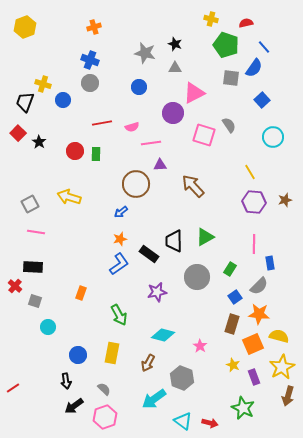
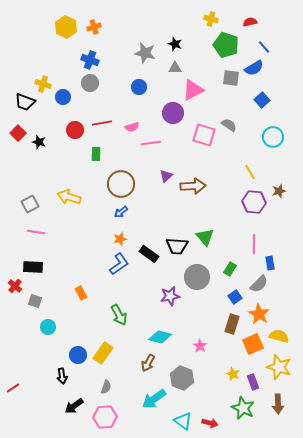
red semicircle at (246, 23): moved 4 px right, 1 px up
yellow hexagon at (25, 27): moved 41 px right; rotated 15 degrees counterclockwise
blue semicircle at (254, 68): rotated 24 degrees clockwise
pink triangle at (194, 93): moved 1 px left, 3 px up
blue circle at (63, 100): moved 3 px up
black trapezoid at (25, 102): rotated 90 degrees counterclockwise
gray semicircle at (229, 125): rotated 21 degrees counterclockwise
black star at (39, 142): rotated 16 degrees counterclockwise
red circle at (75, 151): moved 21 px up
purple triangle at (160, 165): moved 6 px right, 11 px down; rotated 40 degrees counterclockwise
brown circle at (136, 184): moved 15 px left
brown arrow at (193, 186): rotated 130 degrees clockwise
brown star at (285, 200): moved 6 px left, 9 px up
green triangle at (205, 237): rotated 42 degrees counterclockwise
black trapezoid at (174, 241): moved 3 px right, 5 px down; rotated 85 degrees counterclockwise
gray semicircle at (259, 286): moved 2 px up
purple star at (157, 292): moved 13 px right, 4 px down
orange rectangle at (81, 293): rotated 48 degrees counterclockwise
orange star at (259, 314): rotated 25 degrees clockwise
cyan diamond at (163, 335): moved 3 px left, 2 px down
yellow rectangle at (112, 353): moved 9 px left; rotated 25 degrees clockwise
yellow star at (233, 365): moved 9 px down
yellow star at (282, 367): moved 3 px left; rotated 25 degrees counterclockwise
purple rectangle at (254, 377): moved 1 px left, 5 px down
black arrow at (66, 381): moved 4 px left, 5 px up
gray semicircle at (104, 389): moved 2 px right, 2 px up; rotated 64 degrees clockwise
brown arrow at (288, 396): moved 10 px left, 8 px down; rotated 18 degrees counterclockwise
pink hexagon at (105, 417): rotated 15 degrees clockwise
